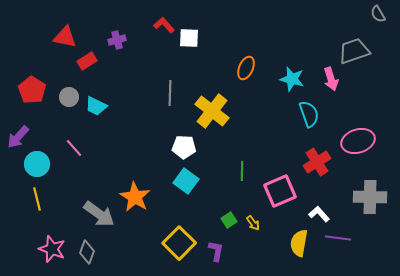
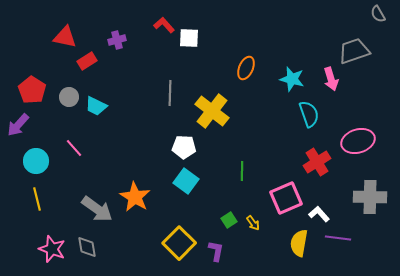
purple arrow: moved 12 px up
cyan circle: moved 1 px left, 3 px up
pink square: moved 6 px right, 7 px down
gray arrow: moved 2 px left, 5 px up
gray diamond: moved 5 px up; rotated 30 degrees counterclockwise
